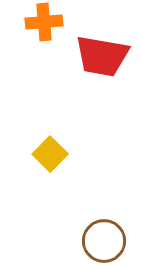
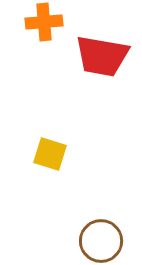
yellow square: rotated 28 degrees counterclockwise
brown circle: moved 3 px left
